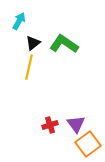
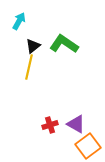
black triangle: moved 3 px down
purple triangle: rotated 24 degrees counterclockwise
orange square: moved 2 px down
